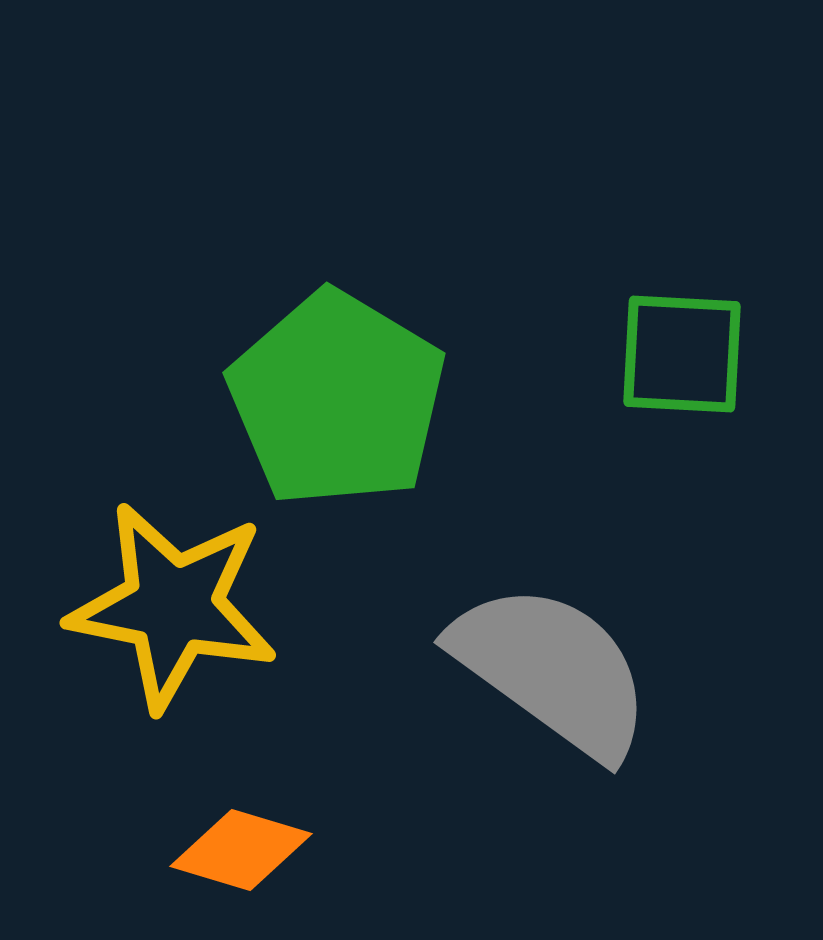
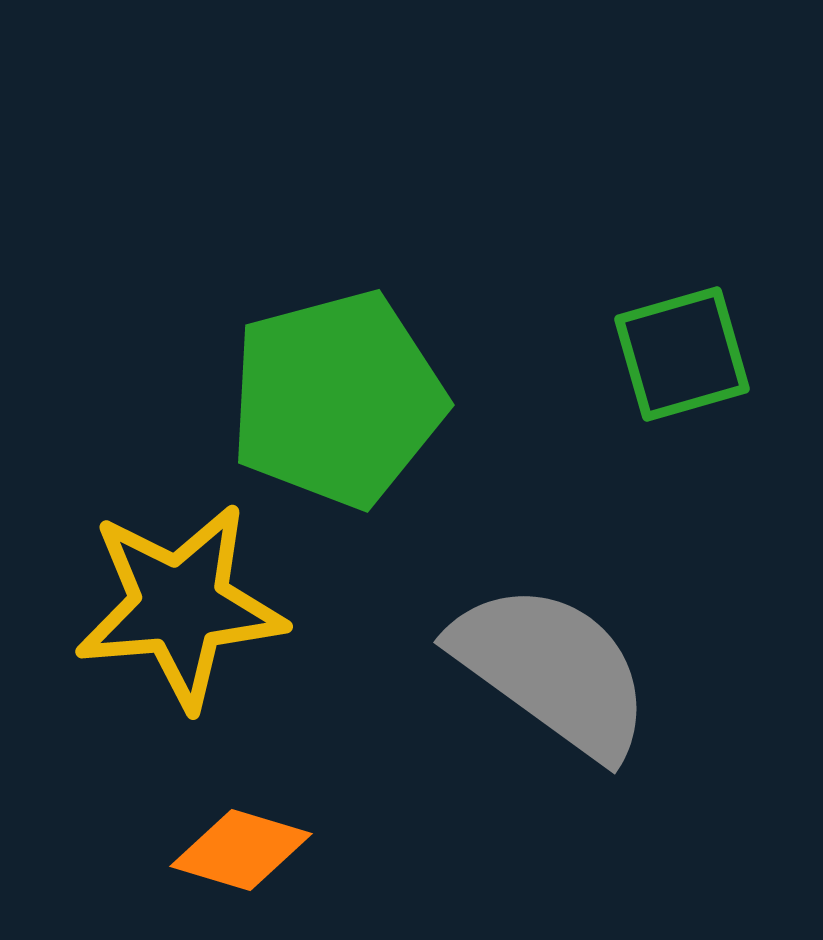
green square: rotated 19 degrees counterclockwise
green pentagon: rotated 26 degrees clockwise
yellow star: moved 7 px right; rotated 16 degrees counterclockwise
